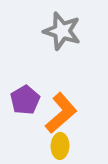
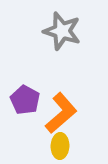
purple pentagon: rotated 12 degrees counterclockwise
